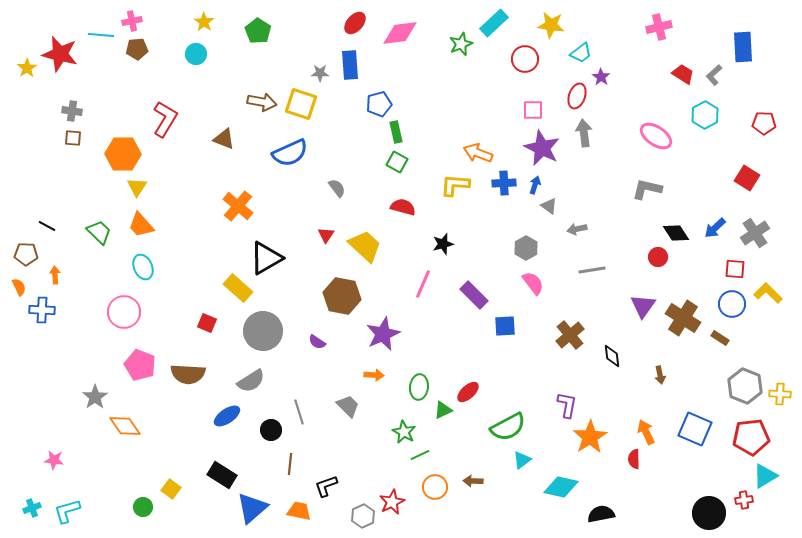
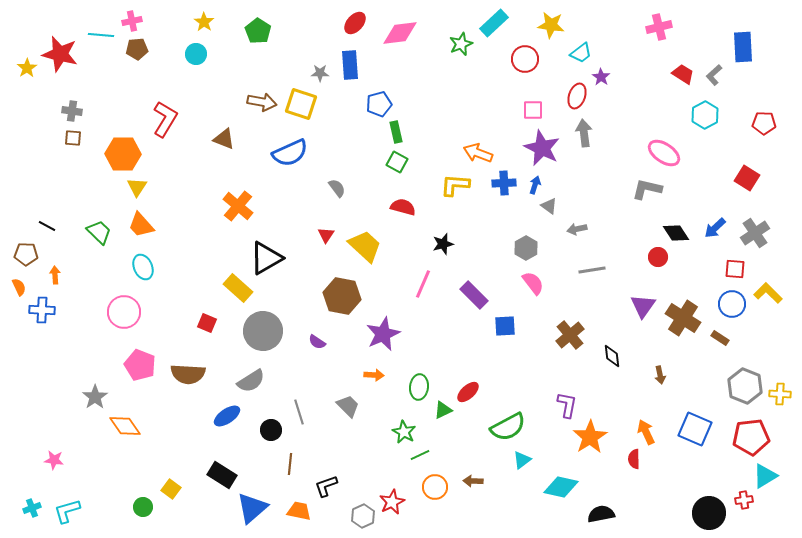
pink ellipse at (656, 136): moved 8 px right, 17 px down
